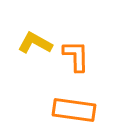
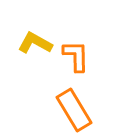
orange rectangle: rotated 51 degrees clockwise
